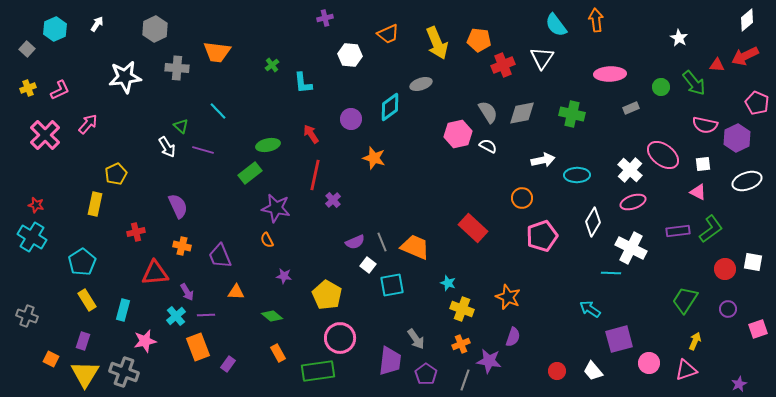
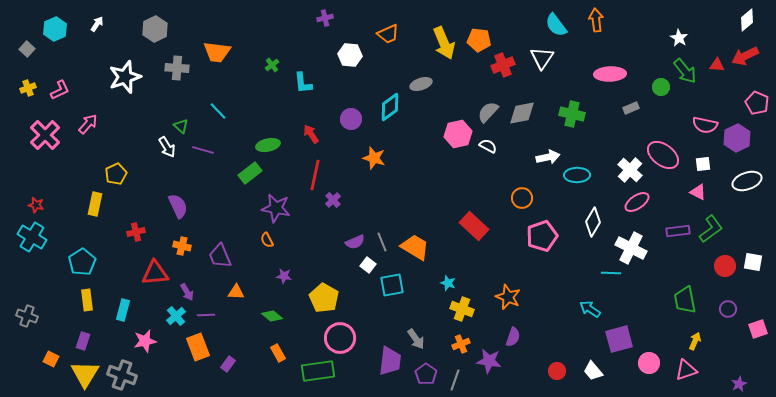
yellow arrow at (437, 43): moved 7 px right
white star at (125, 77): rotated 12 degrees counterclockwise
green arrow at (694, 83): moved 9 px left, 12 px up
gray semicircle at (488, 112): rotated 105 degrees counterclockwise
white arrow at (543, 160): moved 5 px right, 3 px up
pink ellipse at (633, 202): moved 4 px right; rotated 15 degrees counterclockwise
red rectangle at (473, 228): moved 1 px right, 2 px up
orange trapezoid at (415, 247): rotated 8 degrees clockwise
red circle at (725, 269): moved 3 px up
yellow pentagon at (327, 295): moved 3 px left, 3 px down
yellow rectangle at (87, 300): rotated 25 degrees clockwise
green trapezoid at (685, 300): rotated 44 degrees counterclockwise
gray cross at (124, 372): moved 2 px left, 3 px down
gray line at (465, 380): moved 10 px left
